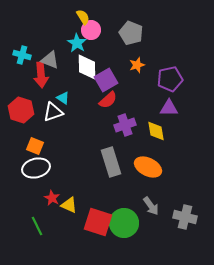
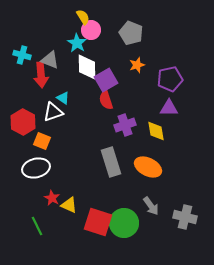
red semicircle: moved 2 px left; rotated 114 degrees clockwise
red hexagon: moved 2 px right, 12 px down; rotated 10 degrees clockwise
orange square: moved 7 px right, 5 px up
